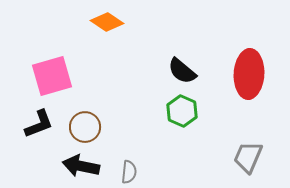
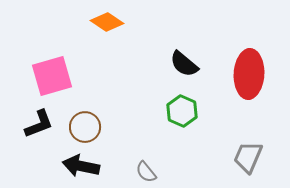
black semicircle: moved 2 px right, 7 px up
gray semicircle: moved 17 px right; rotated 135 degrees clockwise
